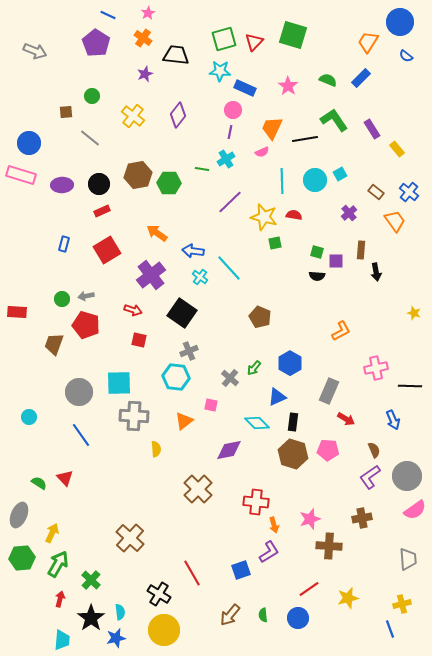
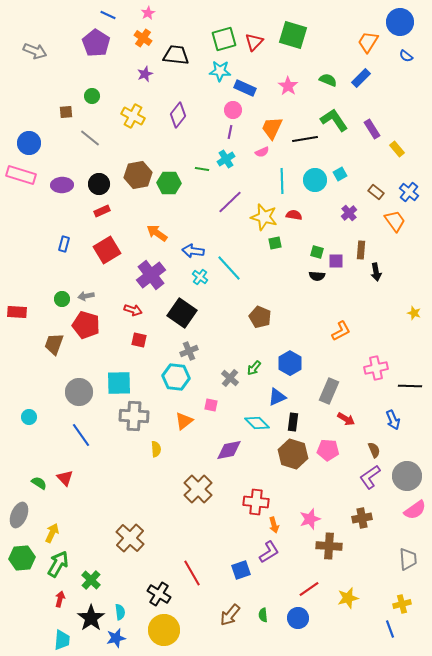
yellow cross at (133, 116): rotated 10 degrees counterclockwise
